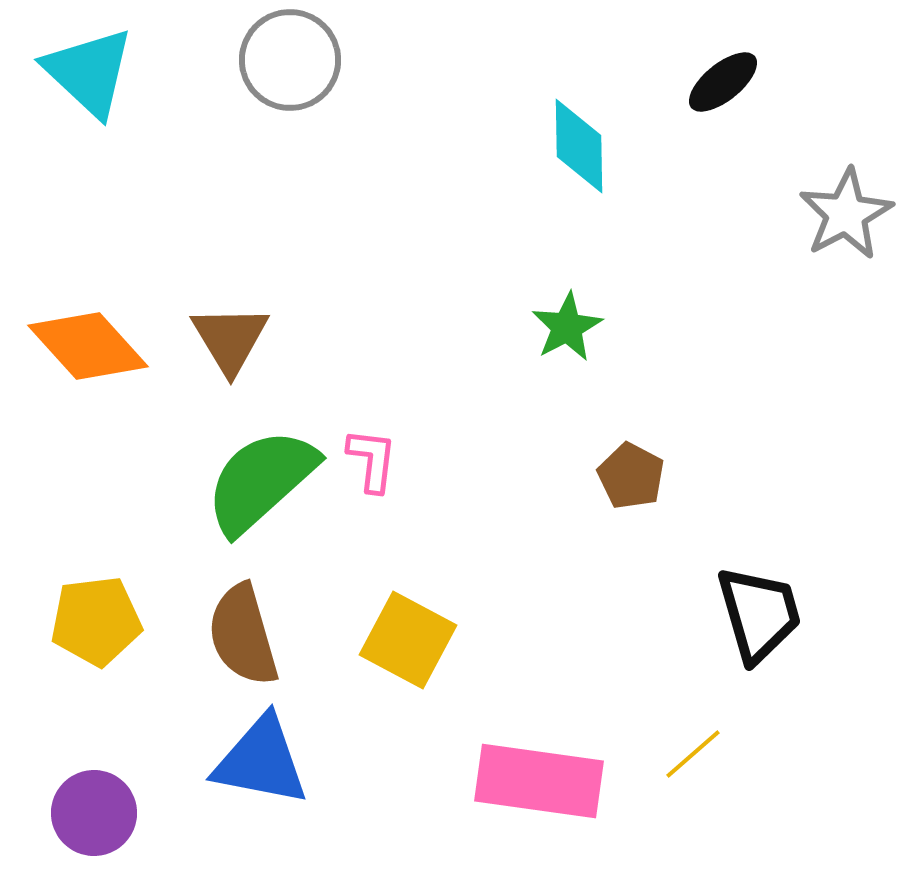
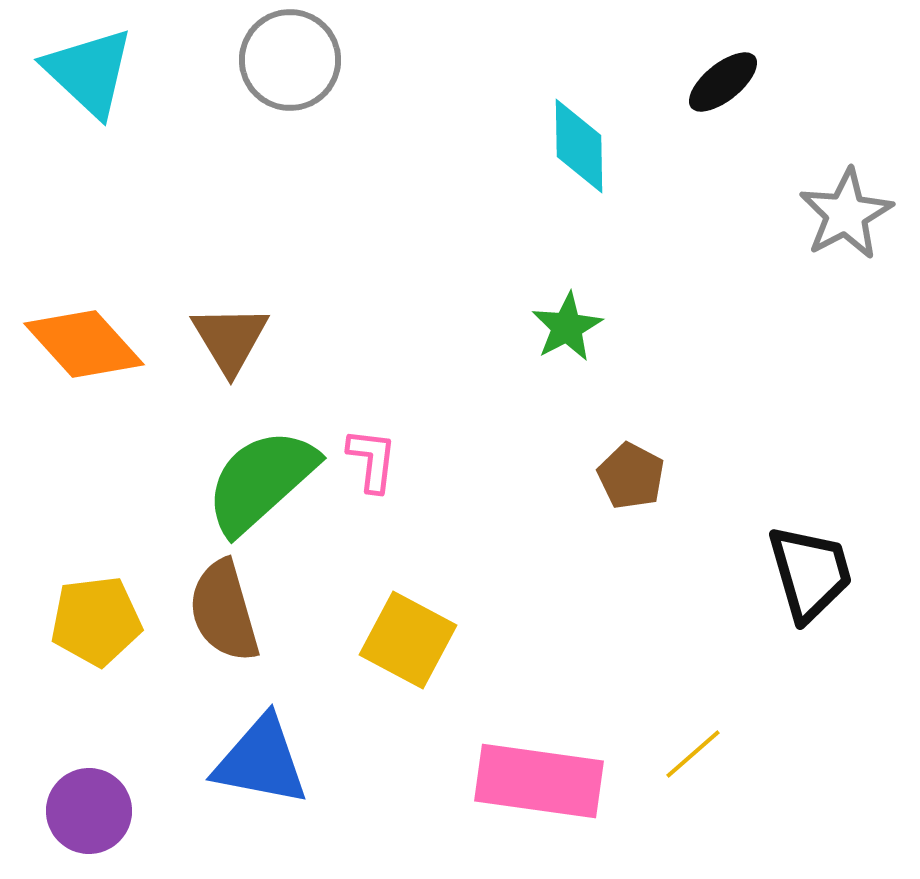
orange diamond: moved 4 px left, 2 px up
black trapezoid: moved 51 px right, 41 px up
brown semicircle: moved 19 px left, 24 px up
purple circle: moved 5 px left, 2 px up
